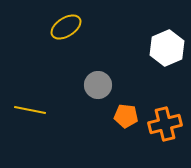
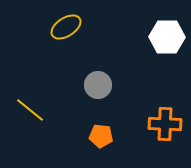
white hexagon: moved 11 px up; rotated 24 degrees clockwise
yellow line: rotated 28 degrees clockwise
orange pentagon: moved 25 px left, 20 px down
orange cross: rotated 16 degrees clockwise
